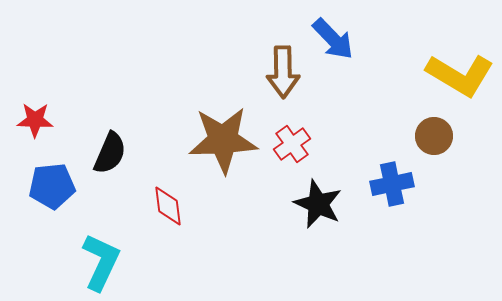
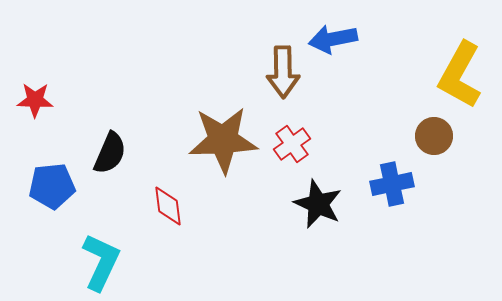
blue arrow: rotated 123 degrees clockwise
yellow L-shape: rotated 88 degrees clockwise
red star: moved 20 px up
